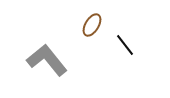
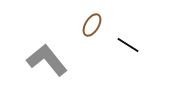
black line: moved 3 px right; rotated 20 degrees counterclockwise
